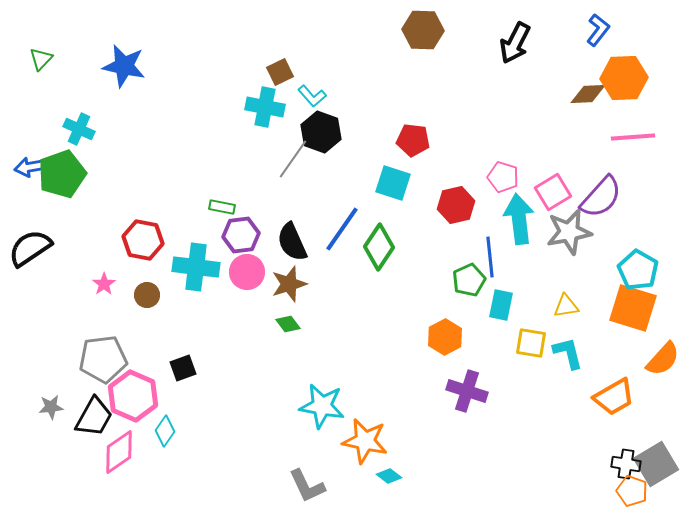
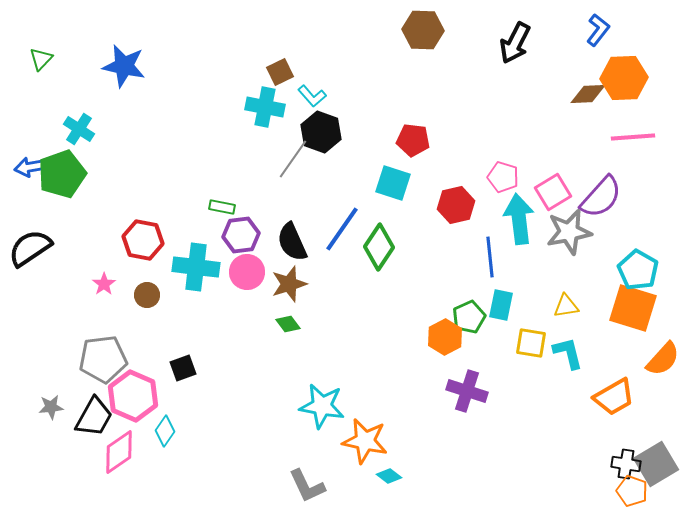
cyan cross at (79, 129): rotated 8 degrees clockwise
green pentagon at (469, 280): moved 37 px down
